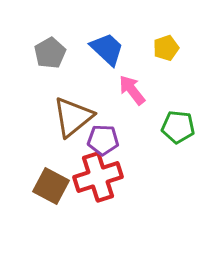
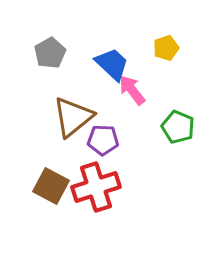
blue trapezoid: moved 5 px right, 15 px down
green pentagon: rotated 16 degrees clockwise
red cross: moved 2 px left, 10 px down
